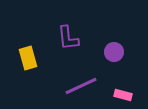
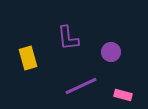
purple circle: moved 3 px left
